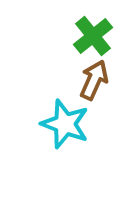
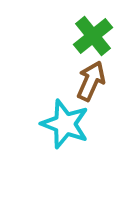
brown arrow: moved 3 px left, 1 px down
